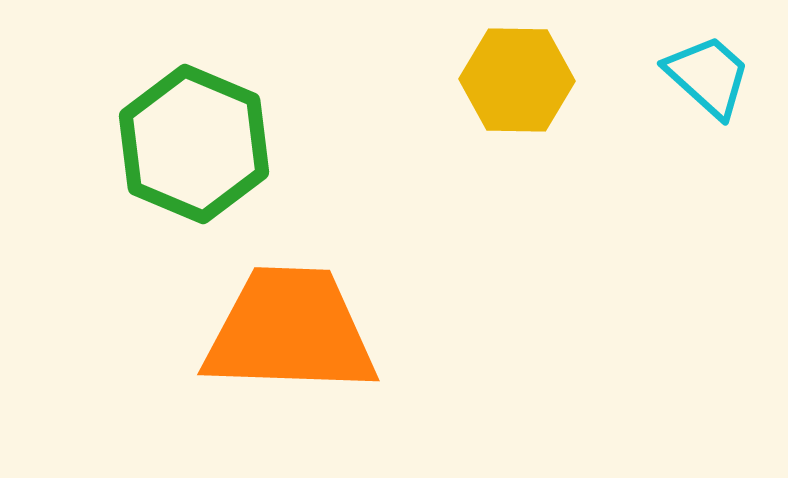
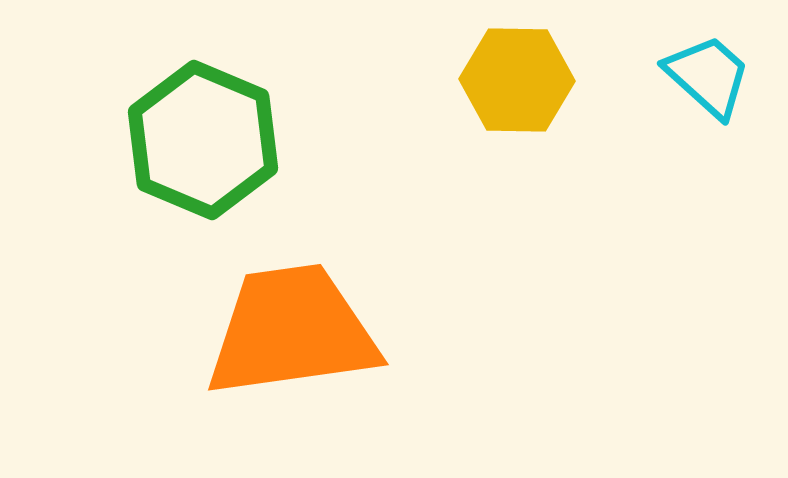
green hexagon: moved 9 px right, 4 px up
orange trapezoid: moved 2 px right; rotated 10 degrees counterclockwise
